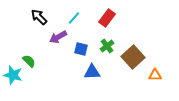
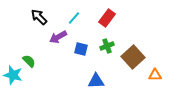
green cross: rotated 16 degrees clockwise
blue triangle: moved 4 px right, 9 px down
